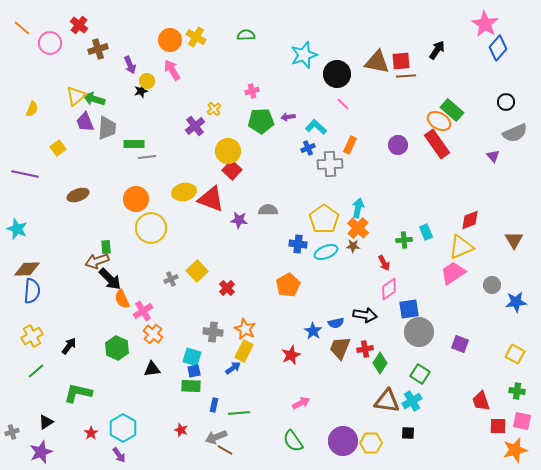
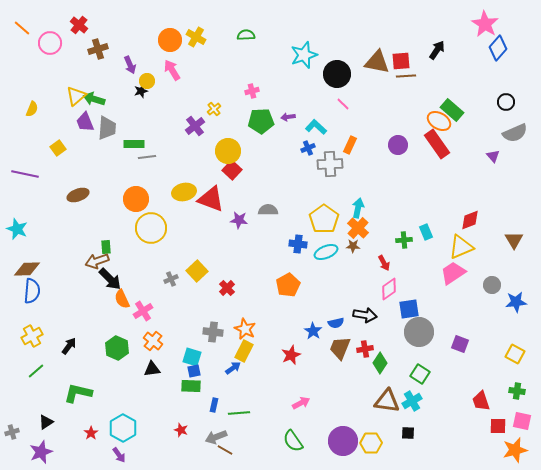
orange cross at (153, 334): moved 7 px down
